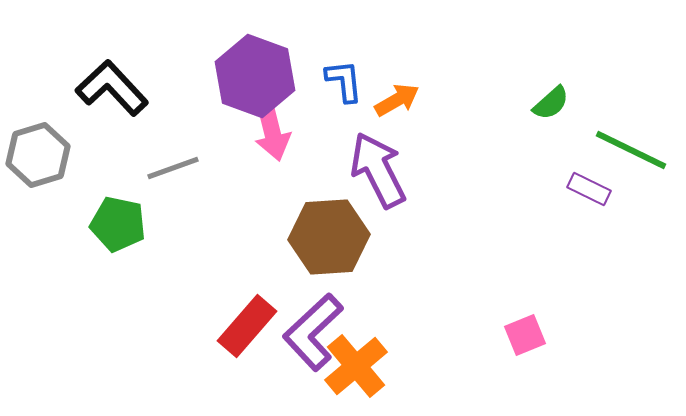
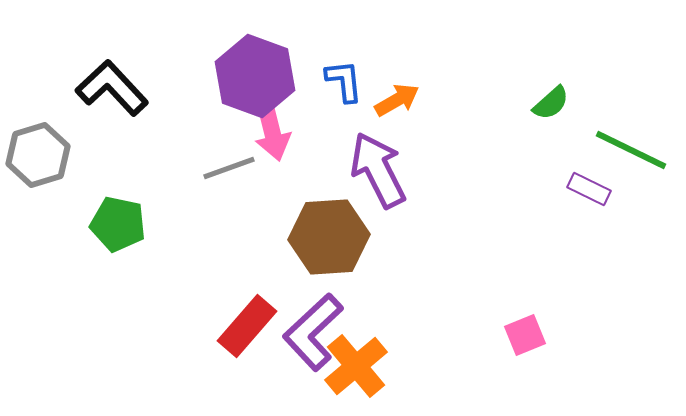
gray line: moved 56 px right
